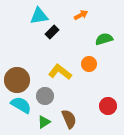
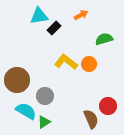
black rectangle: moved 2 px right, 4 px up
yellow L-shape: moved 6 px right, 10 px up
cyan semicircle: moved 5 px right, 6 px down
brown semicircle: moved 22 px right
